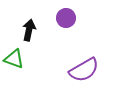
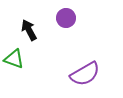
black arrow: rotated 40 degrees counterclockwise
purple semicircle: moved 1 px right, 4 px down
